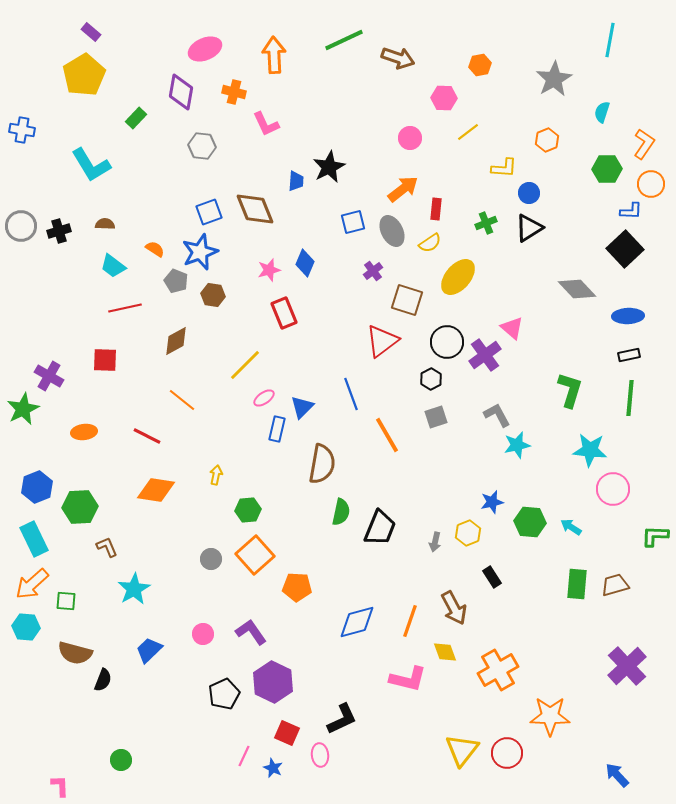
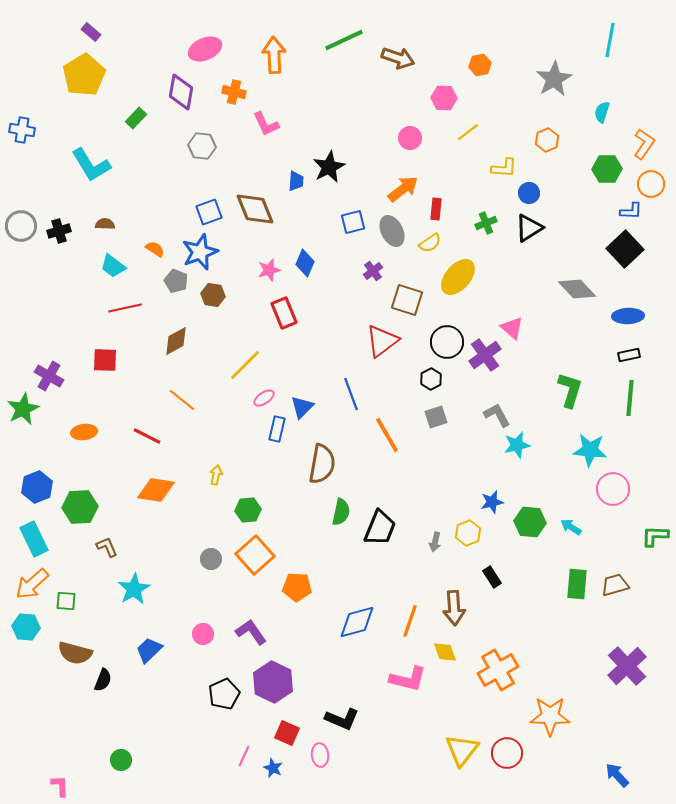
brown arrow at (454, 608): rotated 24 degrees clockwise
black L-shape at (342, 719): rotated 48 degrees clockwise
